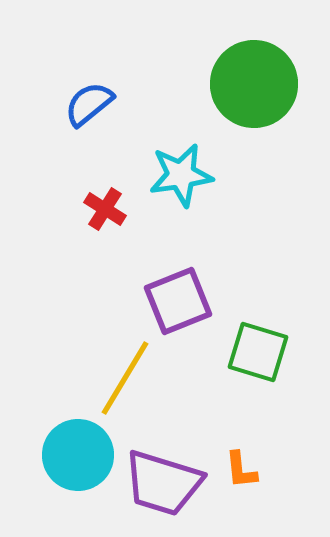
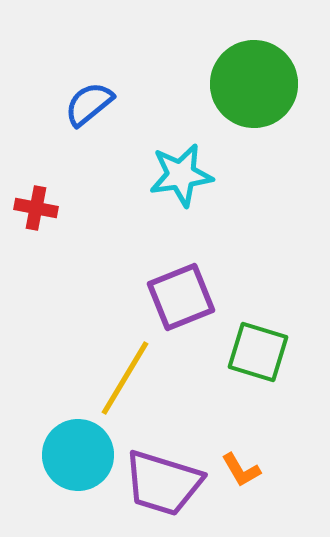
red cross: moved 69 px left, 1 px up; rotated 21 degrees counterclockwise
purple square: moved 3 px right, 4 px up
orange L-shape: rotated 24 degrees counterclockwise
